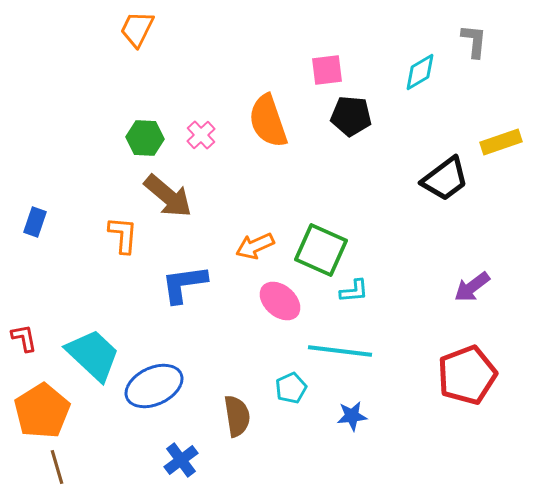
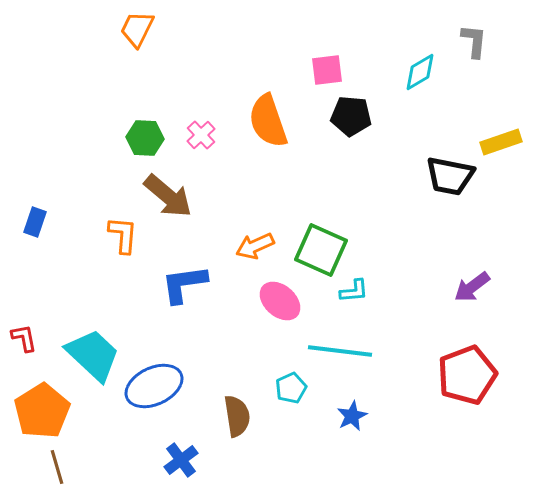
black trapezoid: moved 5 px right, 3 px up; rotated 48 degrees clockwise
blue star: rotated 20 degrees counterclockwise
